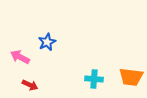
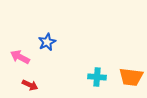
cyan cross: moved 3 px right, 2 px up
